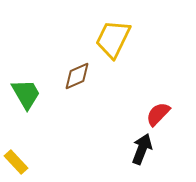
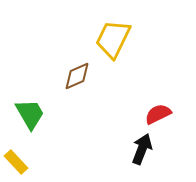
green trapezoid: moved 4 px right, 20 px down
red semicircle: rotated 20 degrees clockwise
